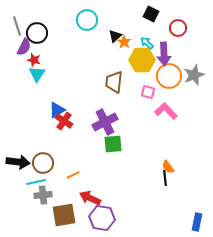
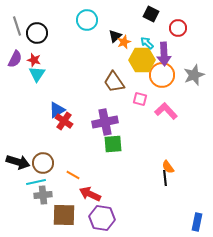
orange star: rotated 16 degrees clockwise
purple semicircle: moved 9 px left, 12 px down
orange circle: moved 7 px left, 1 px up
brown trapezoid: rotated 40 degrees counterclockwise
pink square: moved 8 px left, 7 px down
purple cross: rotated 15 degrees clockwise
black arrow: rotated 10 degrees clockwise
orange line: rotated 56 degrees clockwise
red arrow: moved 4 px up
brown square: rotated 10 degrees clockwise
